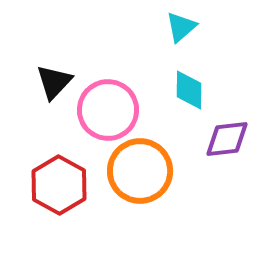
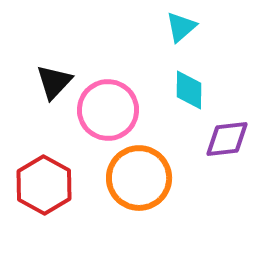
orange circle: moved 1 px left, 7 px down
red hexagon: moved 15 px left
